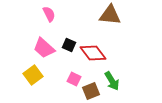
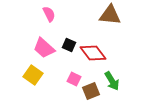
yellow square: rotated 18 degrees counterclockwise
